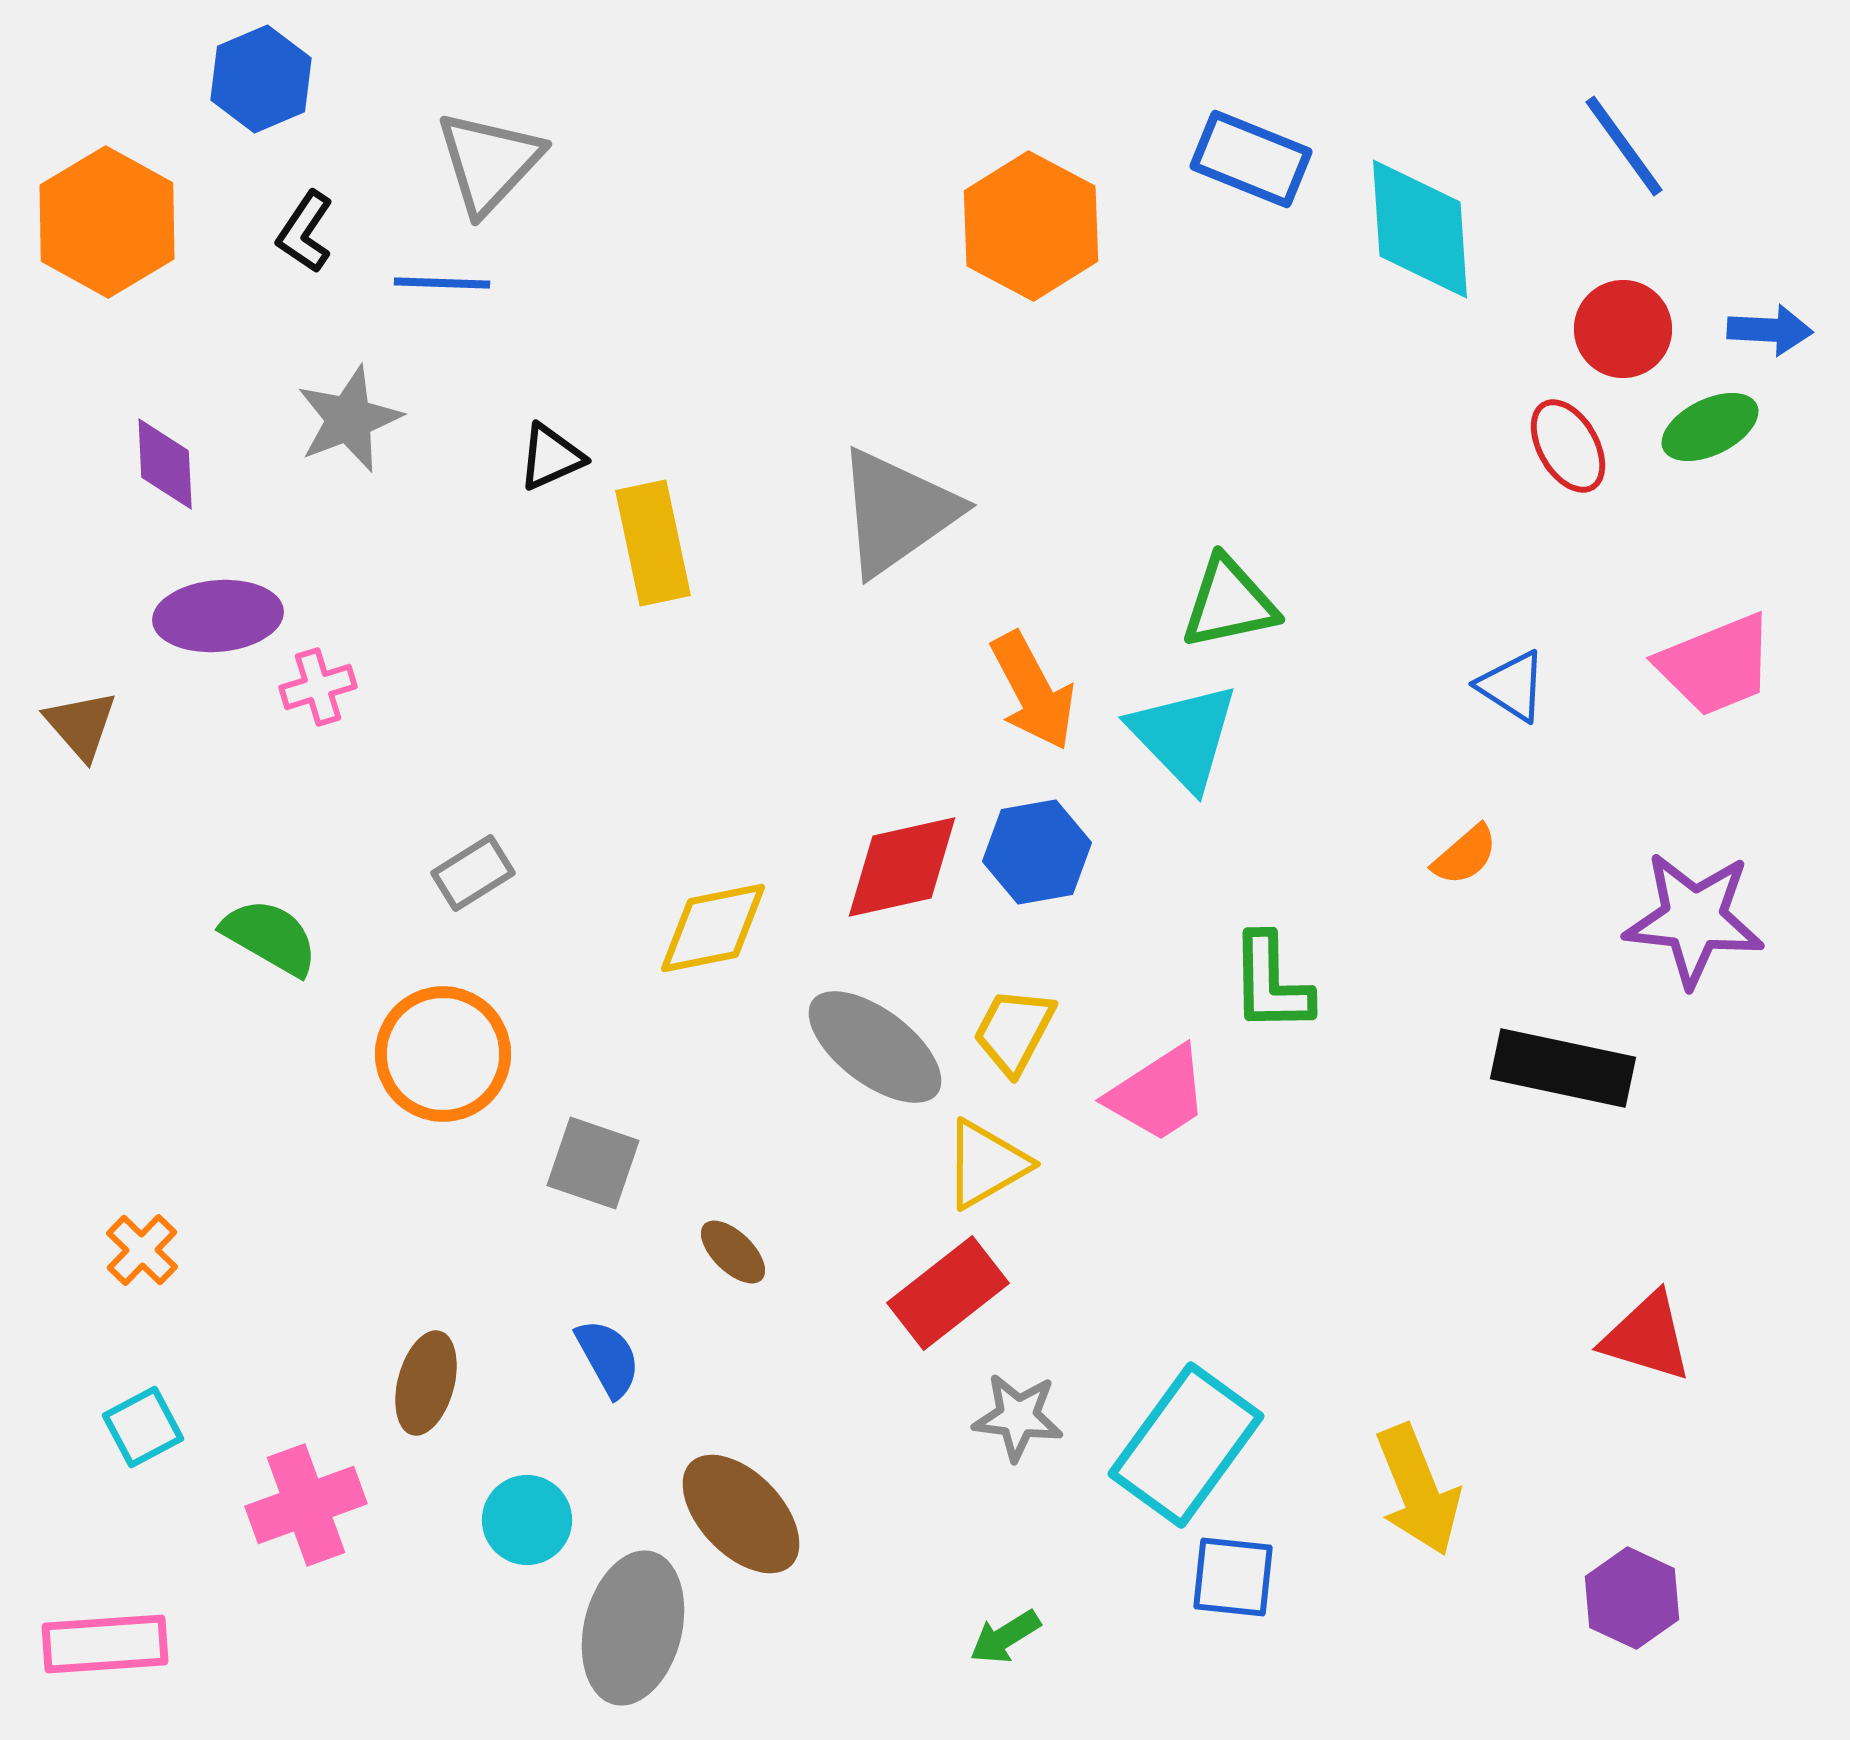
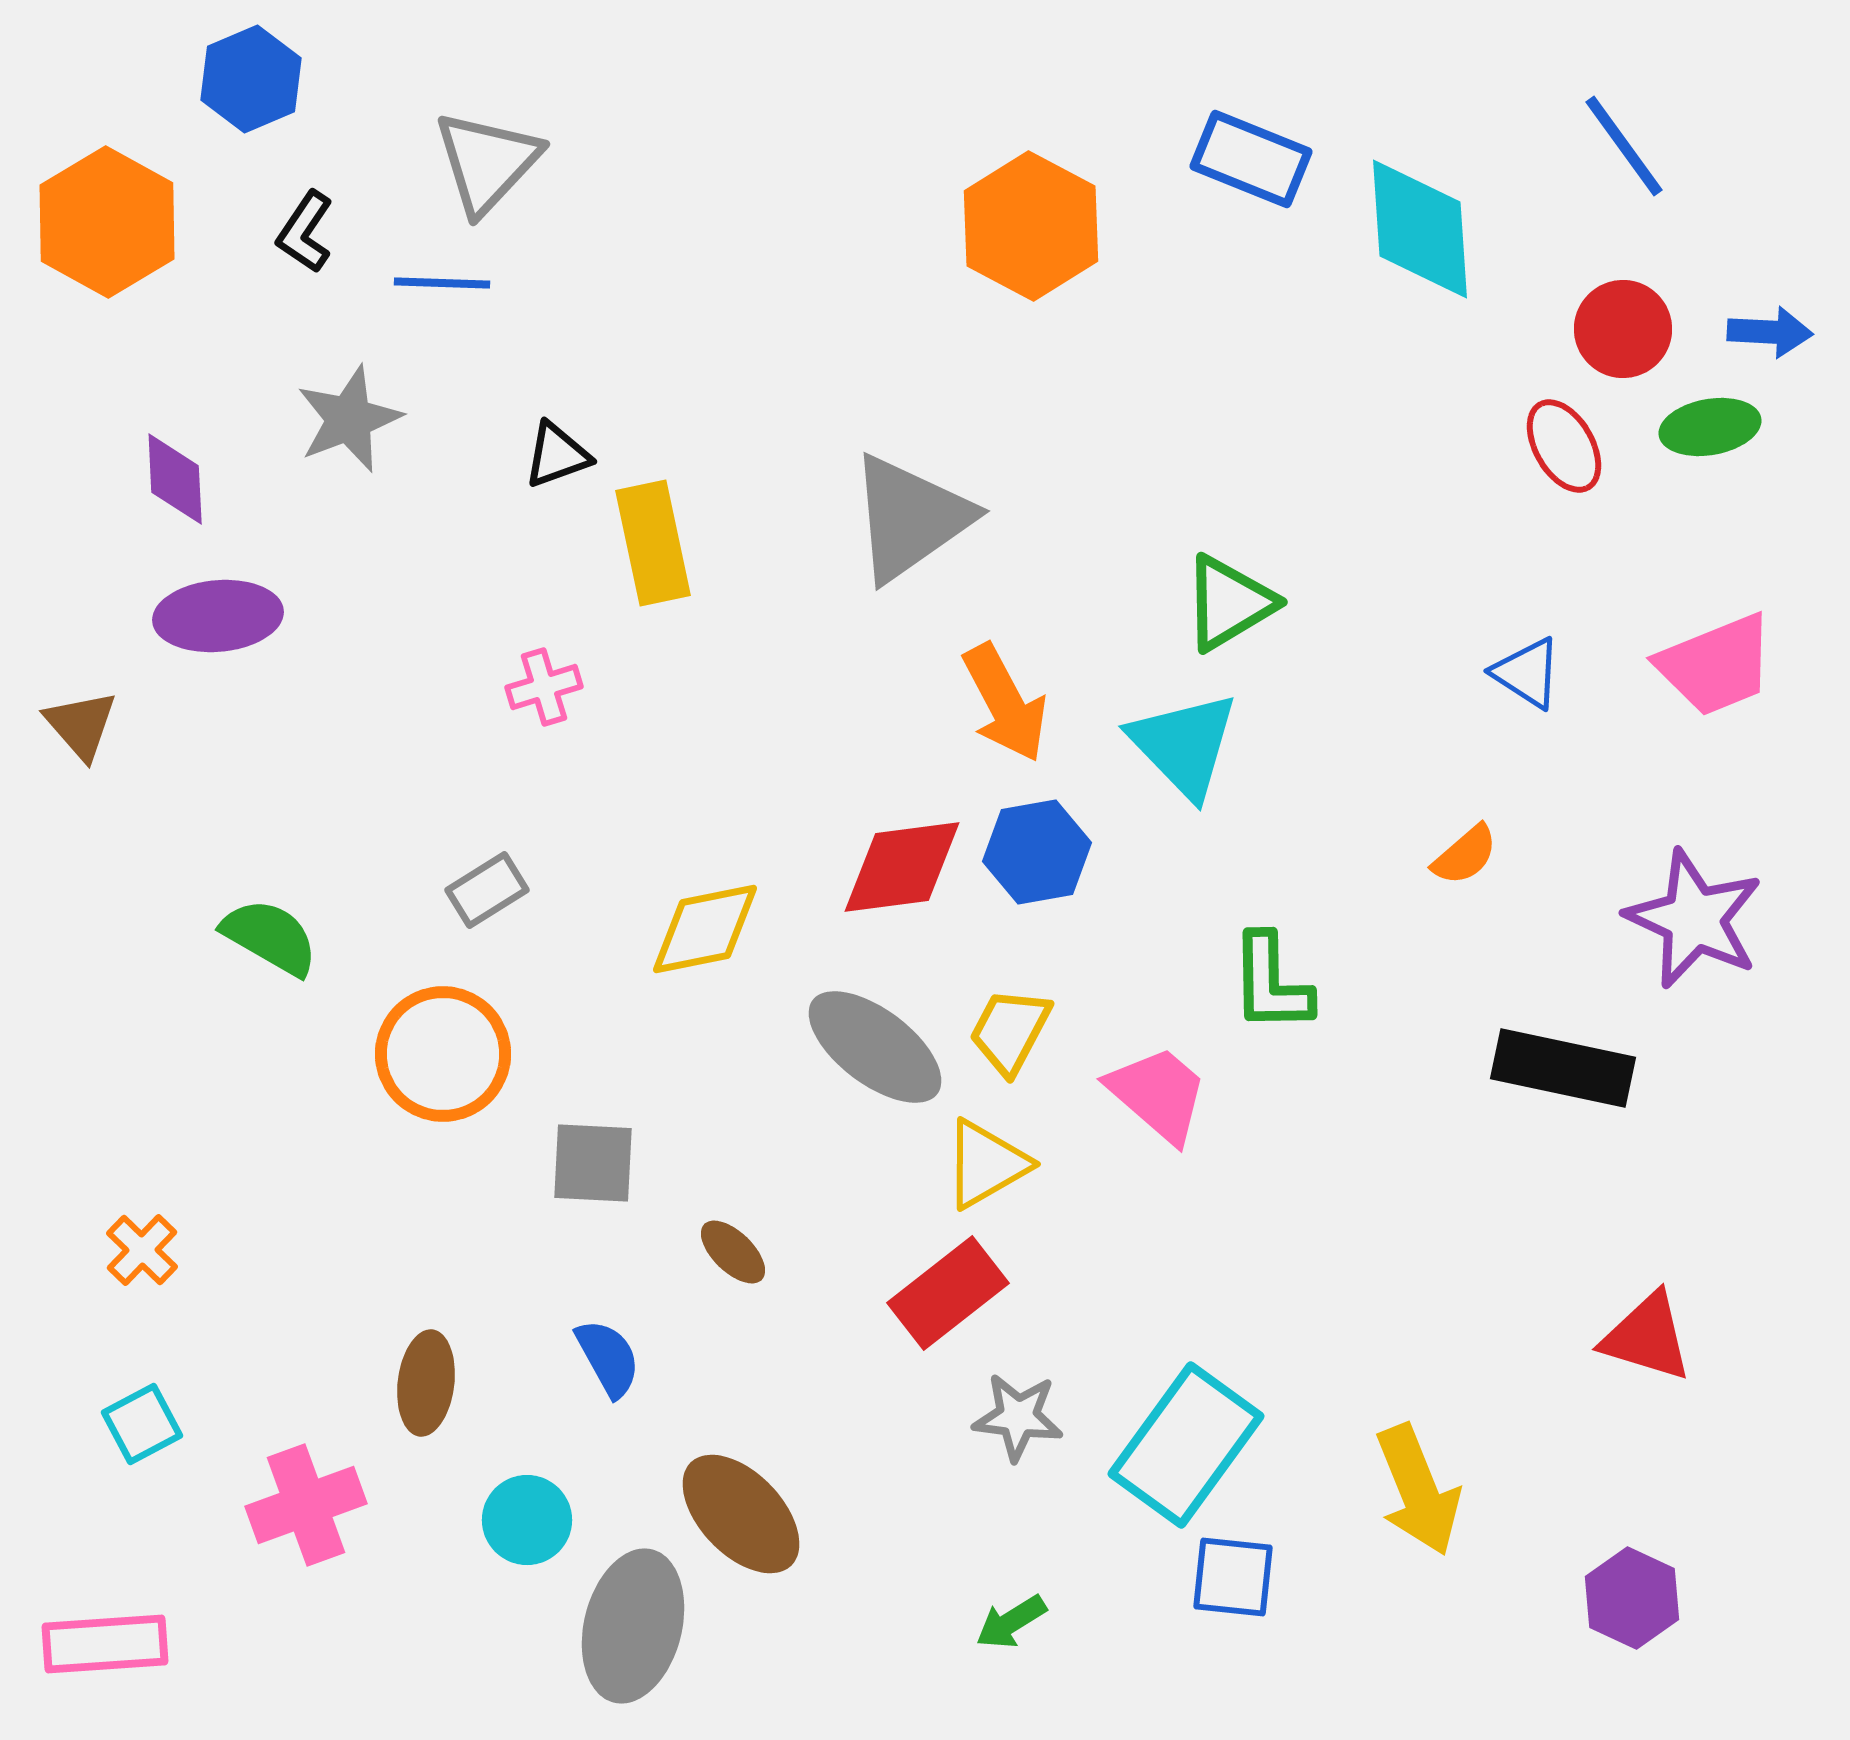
blue hexagon at (261, 79): moved 10 px left
gray triangle at (489, 162): moved 2 px left
blue arrow at (1770, 330): moved 2 px down
green ellipse at (1710, 427): rotated 16 degrees clockwise
red ellipse at (1568, 446): moved 4 px left
black triangle at (551, 457): moved 6 px right, 2 px up; rotated 4 degrees clockwise
purple diamond at (165, 464): moved 10 px right, 15 px down
gray triangle at (897, 512): moved 13 px right, 6 px down
green triangle at (1229, 603): rotated 19 degrees counterclockwise
blue triangle at (1512, 686): moved 15 px right, 13 px up
pink cross at (318, 687): moved 226 px right
orange arrow at (1033, 691): moved 28 px left, 12 px down
cyan triangle at (1184, 736): moved 9 px down
red diamond at (902, 867): rotated 5 degrees clockwise
gray rectangle at (473, 873): moved 14 px right, 17 px down
purple star at (1694, 919): rotated 19 degrees clockwise
yellow diamond at (713, 928): moved 8 px left, 1 px down
yellow trapezoid at (1014, 1031): moved 4 px left
pink trapezoid at (1158, 1094): rotated 106 degrees counterclockwise
gray square at (593, 1163): rotated 16 degrees counterclockwise
brown ellipse at (426, 1383): rotated 8 degrees counterclockwise
cyan square at (143, 1427): moved 1 px left, 3 px up
gray ellipse at (633, 1628): moved 2 px up
green arrow at (1005, 1637): moved 6 px right, 15 px up
